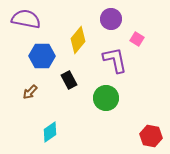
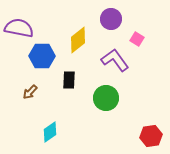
purple semicircle: moved 7 px left, 9 px down
yellow diamond: rotated 12 degrees clockwise
purple L-shape: rotated 24 degrees counterclockwise
black rectangle: rotated 30 degrees clockwise
red hexagon: rotated 20 degrees counterclockwise
